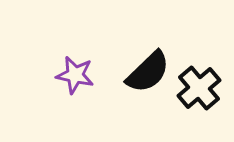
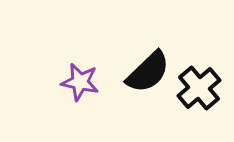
purple star: moved 5 px right, 7 px down
